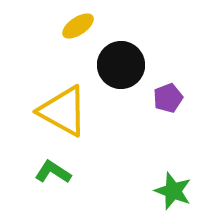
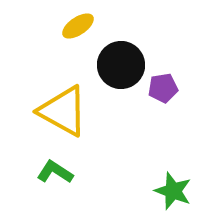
purple pentagon: moved 5 px left, 10 px up; rotated 12 degrees clockwise
green L-shape: moved 2 px right
